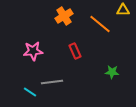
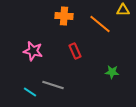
orange cross: rotated 36 degrees clockwise
pink star: rotated 18 degrees clockwise
gray line: moved 1 px right, 3 px down; rotated 25 degrees clockwise
